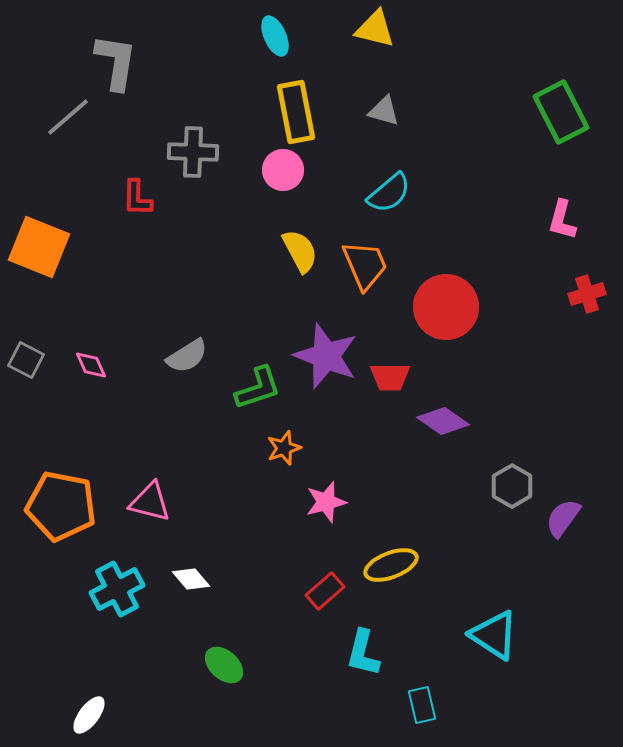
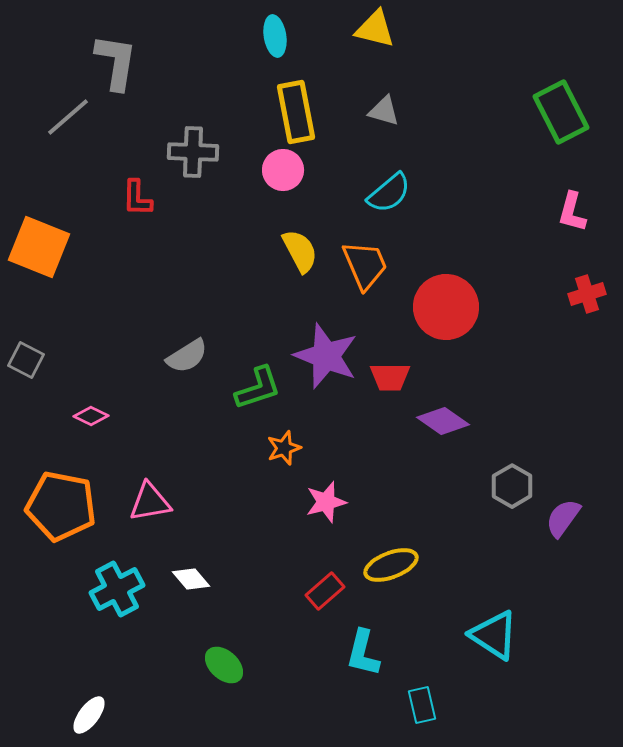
cyan ellipse: rotated 15 degrees clockwise
pink L-shape: moved 10 px right, 8 px up
pink diamond: moved 51 px down; rotated 40 degrees counterclockwise
pink triangle: rotated 24 degrees counterclockwise
